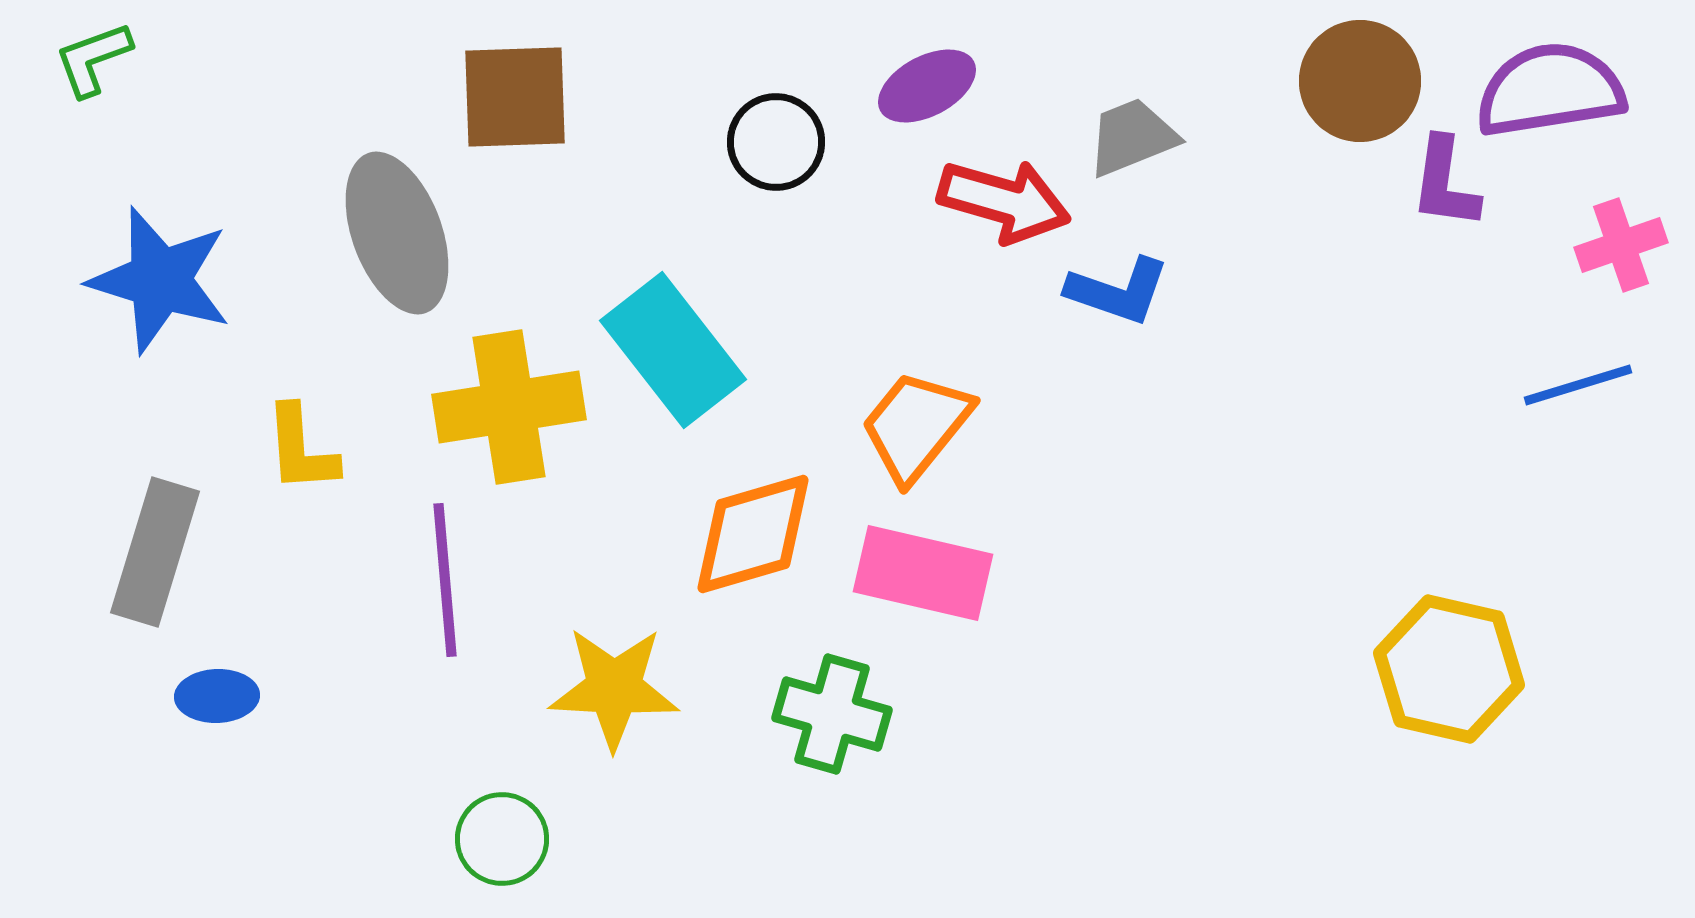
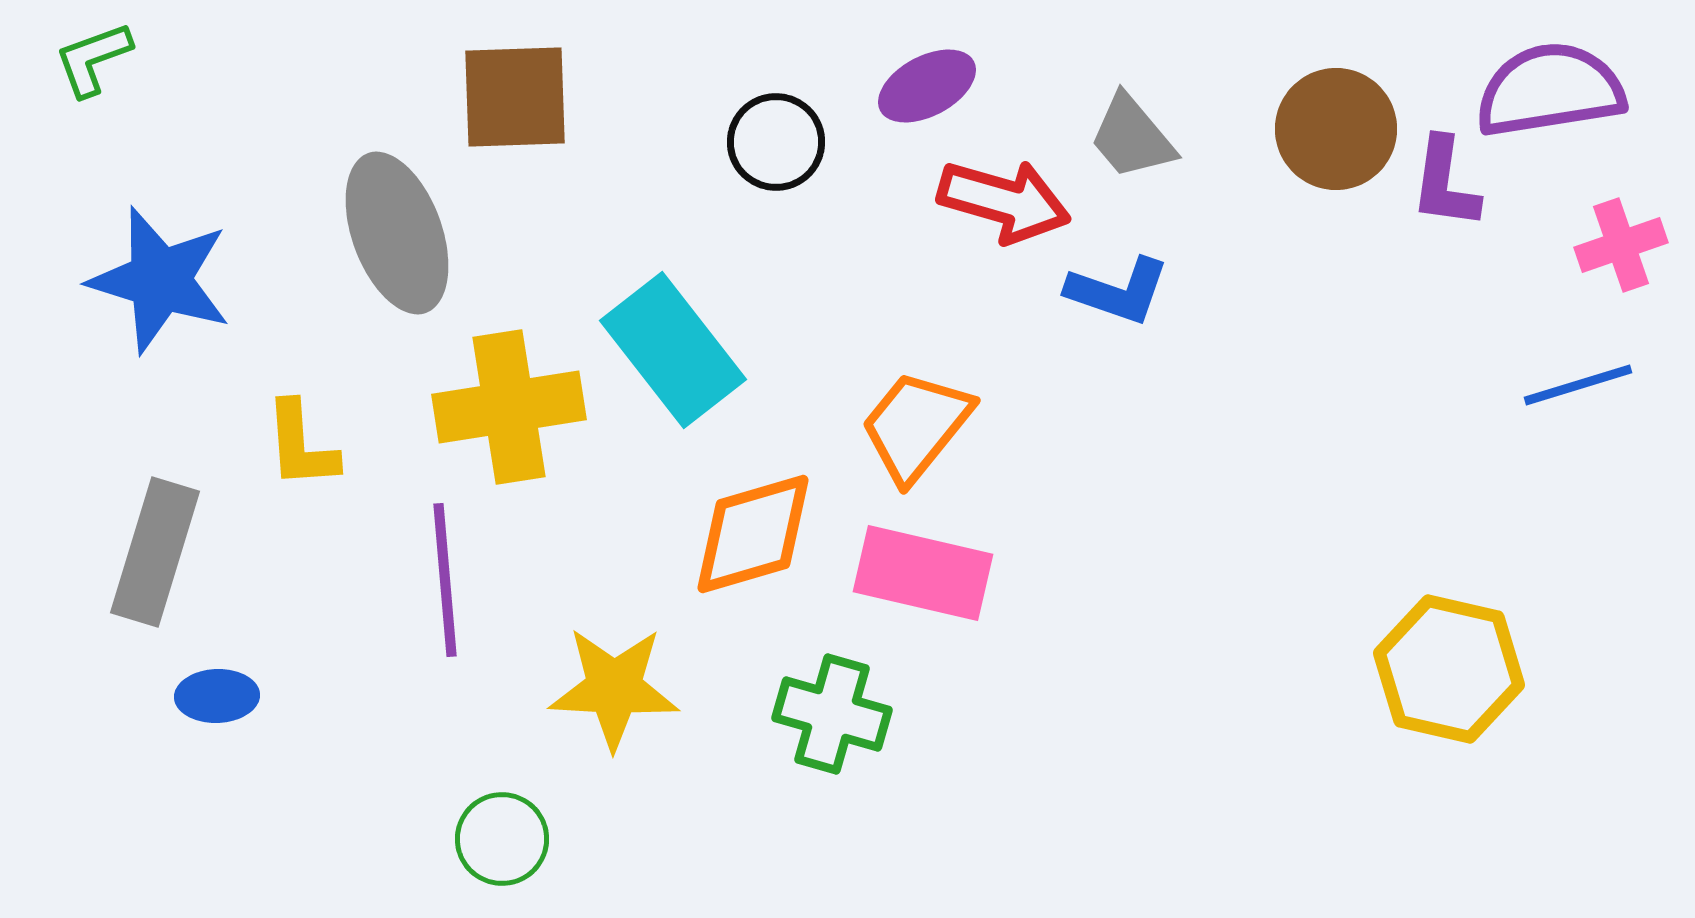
brown circle: moved 24 px left, 48 px down
gray trapezoid: rotated 108 degrees counterclockwise
yellow L-shape: moved 4 px up
